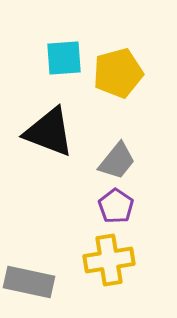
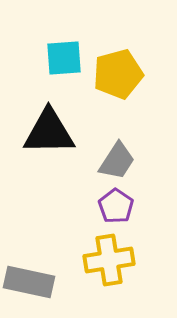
yellow pentagon: moved 1 px down
black triangle: rotated 22 degrees counterclockwise
gray trapezoid: rotated 6 degrees counterclockwise
